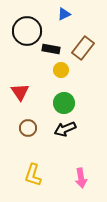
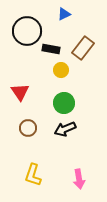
pink arrow: moved 2 px left, 1 px down
